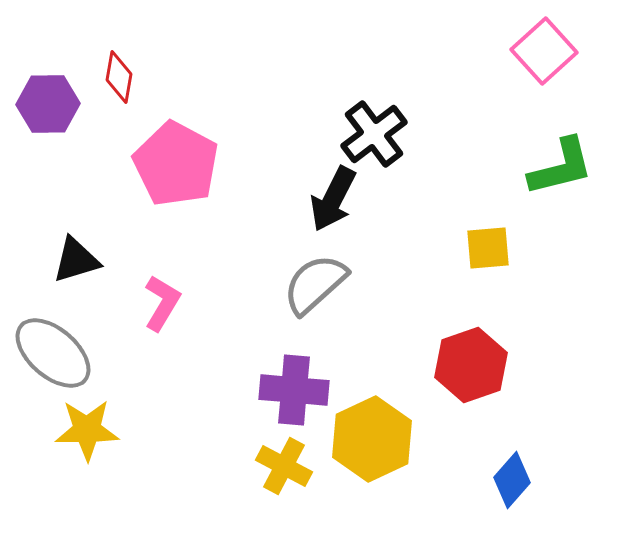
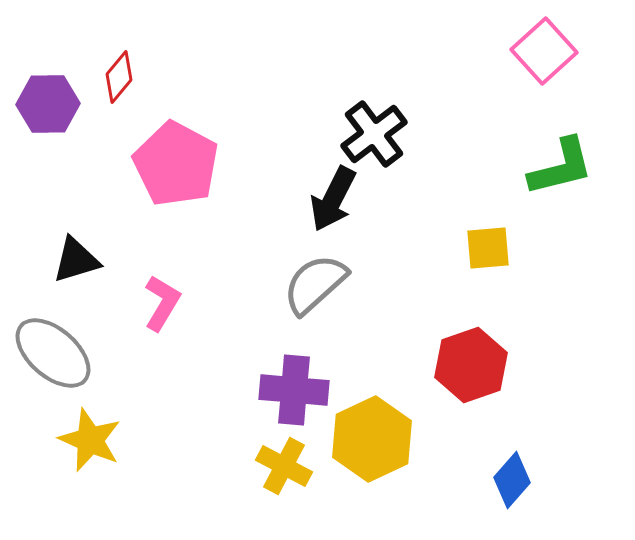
red diamond: rotated 30 degrees clockwise
yellow star: moved 3 px right, 10 px down; rotated 24 degrees clockwise
